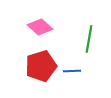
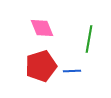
pink diamond: moved 2 px right, 1 px down; rotated 25 degrees clockwise
